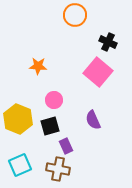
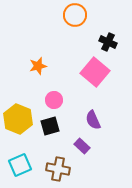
orange star: rotated 18 degrees counterclockwise
pink square: moved 3 px left
purple rectangle: moved 16 px right; rotated 21 degrees counterclockwise
